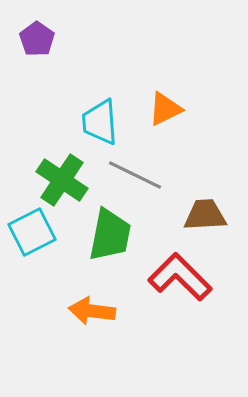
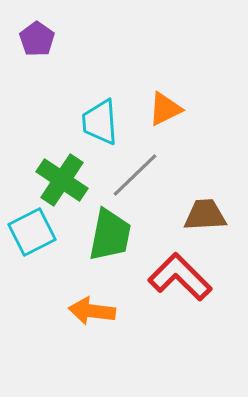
gray line: rotated 70 degrees counterclockwise
